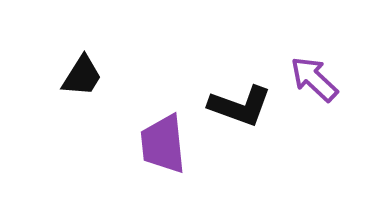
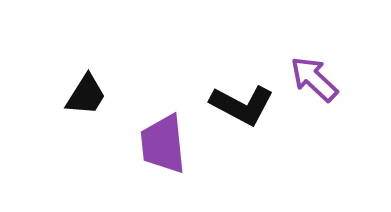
black trapezoid: moved 4 px right, 19 px down
black L-shape: moved 2 px right, 1 px up; rotated 8 degrees clockwise
